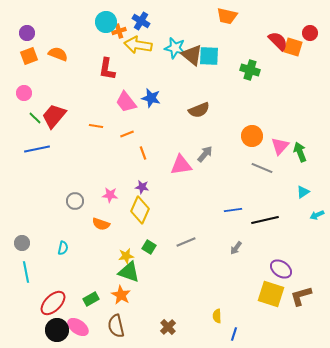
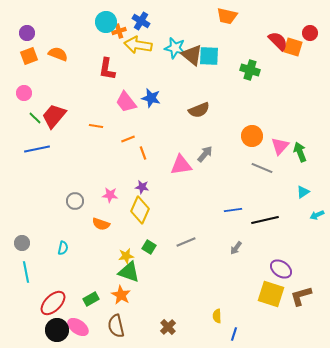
orange line at (127, 134): moved 1 px right, 5 px down
